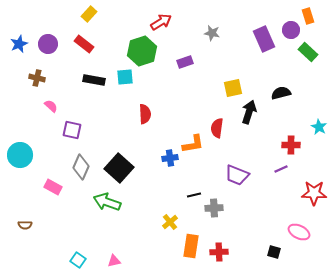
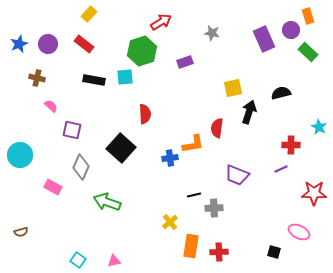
black square at (119, 168): moved 2 px right, 20 px up
brown semicircle at (25, 225): moved 4 px left, 7 px down; rotated 16 degrees counterclockwise
